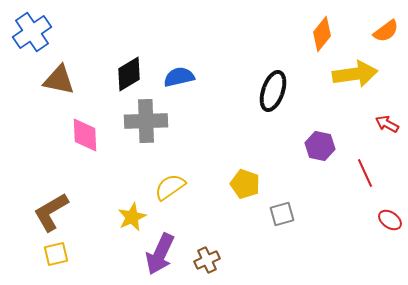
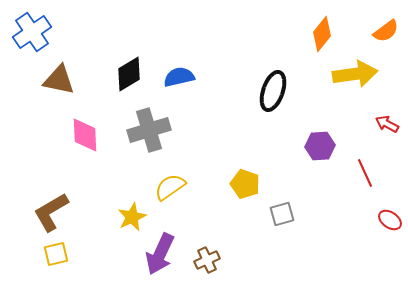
gray cross: moved 3 px right, 9 px down; rotated 15 degrees counterclockwise
purple hexagon: rotated 16 degrees counterclockwise
